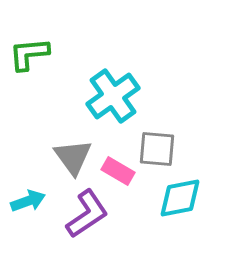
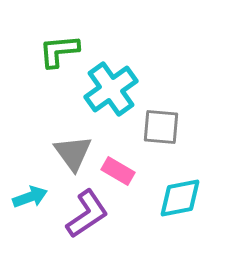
green L-shape: moved 30 px right, 3 px up
cyan cross: moved 2 px left, 7 px up
gray square: moved 4 px right, 22 px up
gray triangle: moved 4 px up
cyan arrow: moved 2 px right, 4 px up
